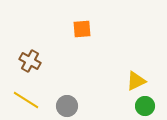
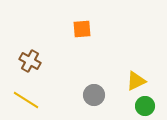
gray circle: moved 27 px right, 11 px up
